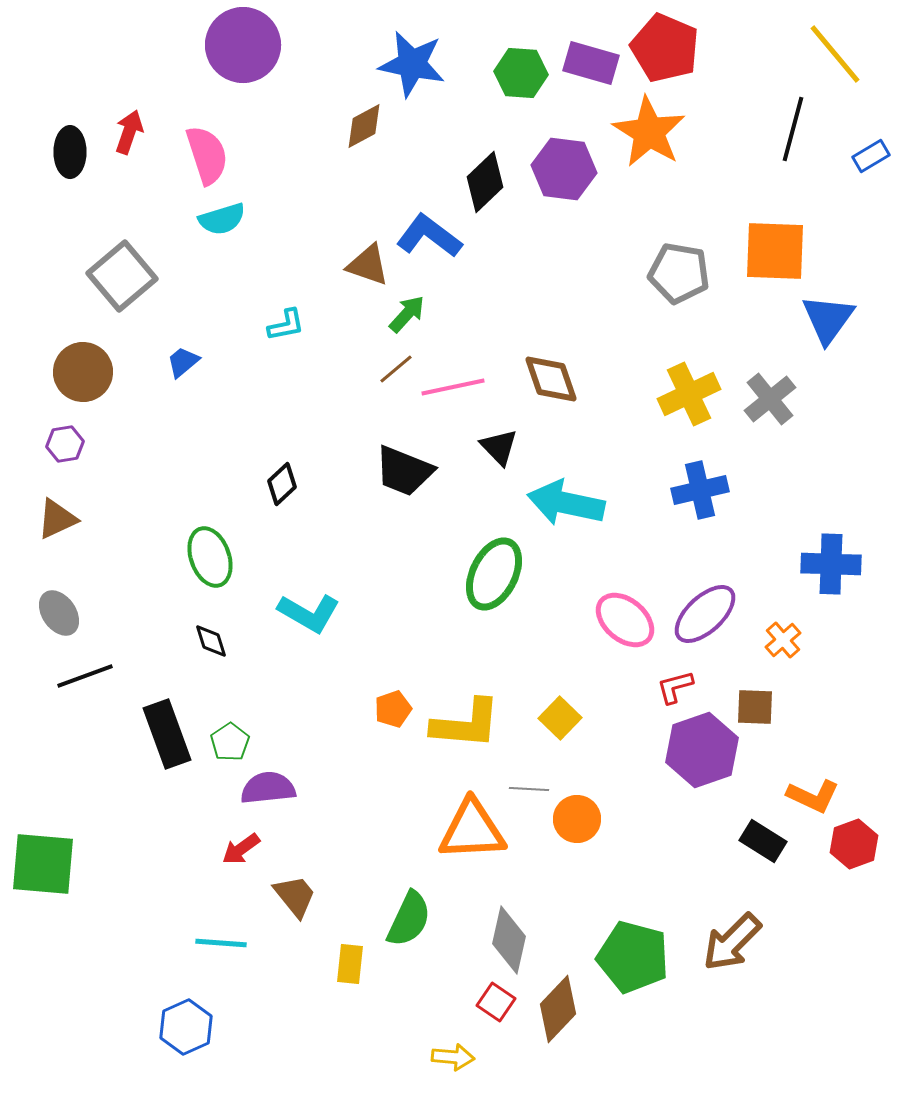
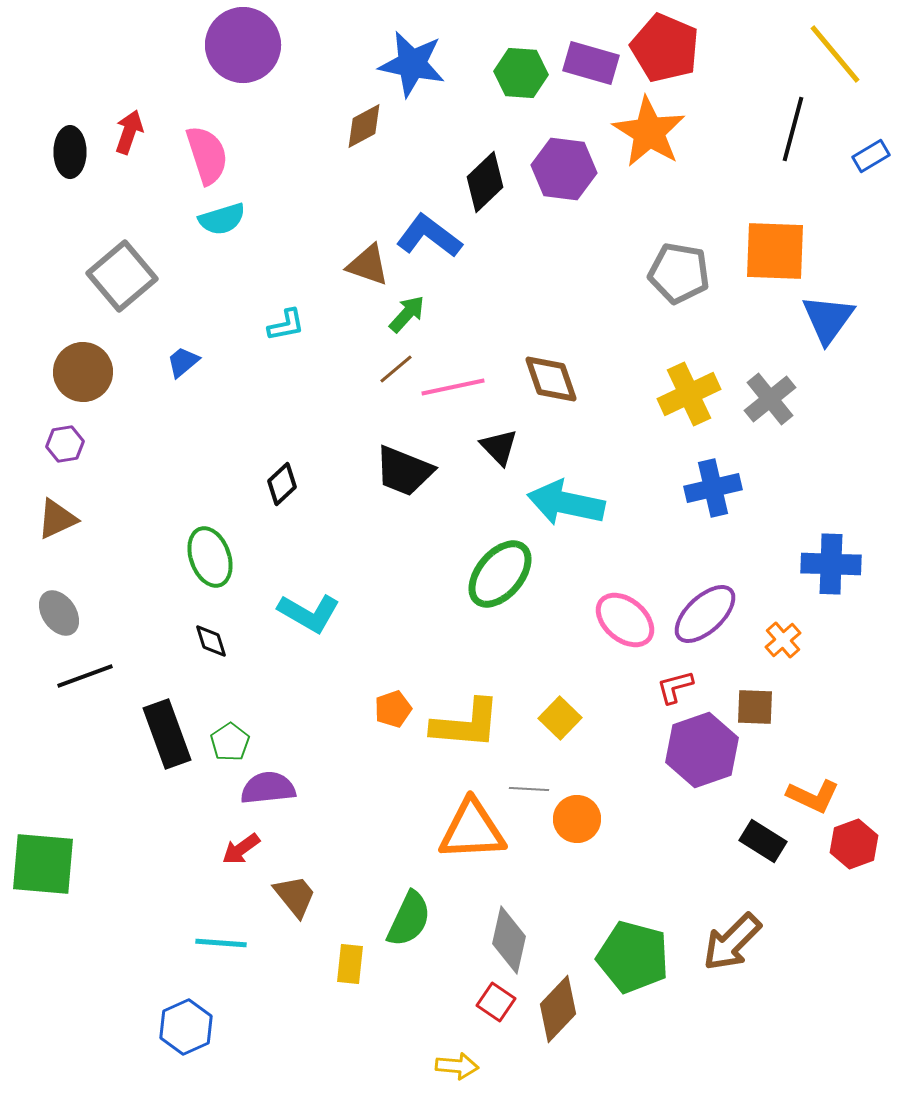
blue cross at (700, 490): moved 13 px right, 2 px up
green ellipse at (494, 574): moved 6 px right; rotated 14 degrees clockwise
yellow arrow at (453, 1057): moved 4 px right, 9 px down
